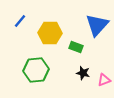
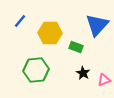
black star: rotated 16 degrees clockwise
